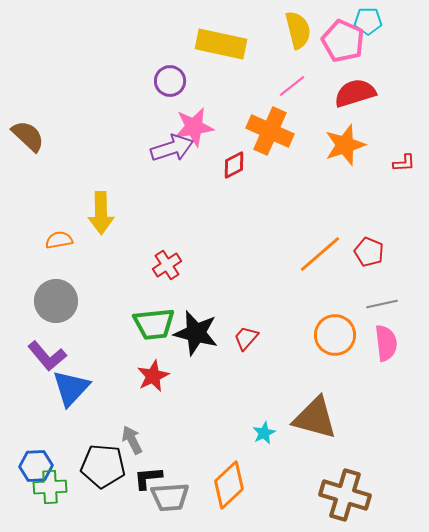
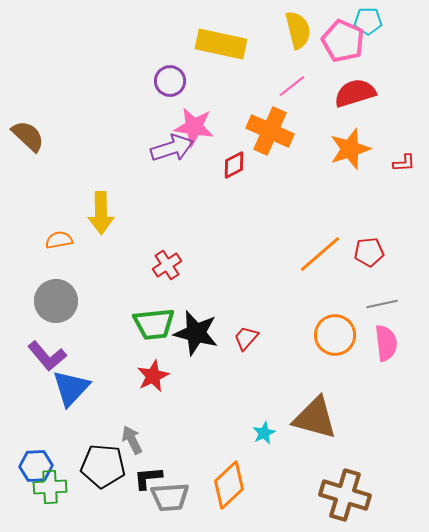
pink star: rotated 18 degrees clockwise
orange star: moved 5 px right, 4 px down
red pentagon: rotated 28 degrees counterclockwise
